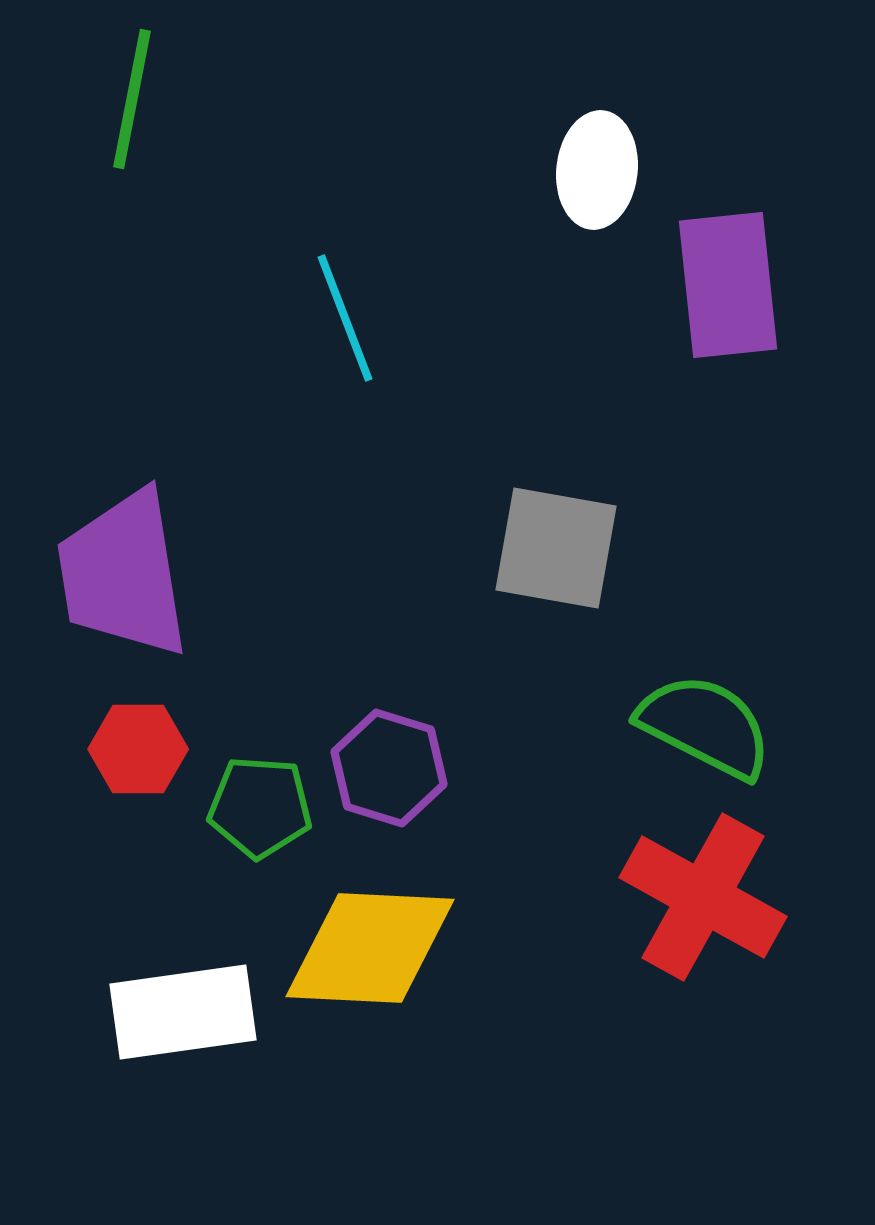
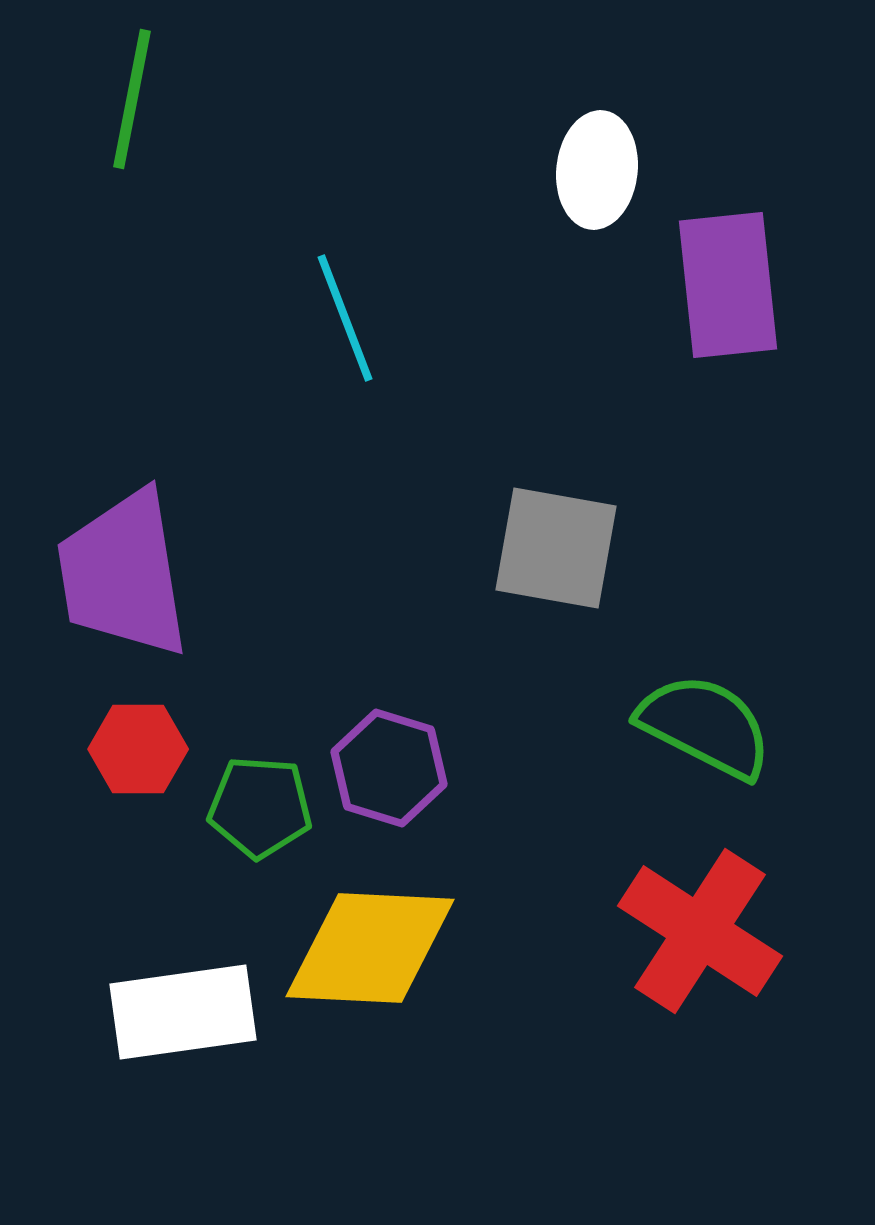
red cross: moved 3 px left, 34 px down; rotated 4 degrees clockwise
